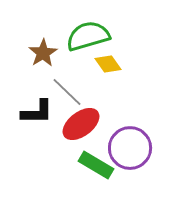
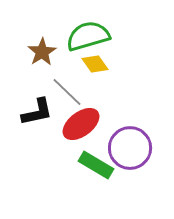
brown star: moved 1 px left, 1 px up
yellow diamond: moved 13 px left
black L-shape: rotated 12 degrees counterclockwise
